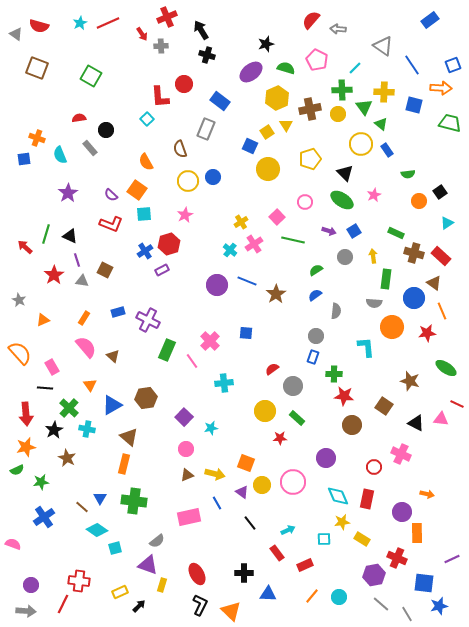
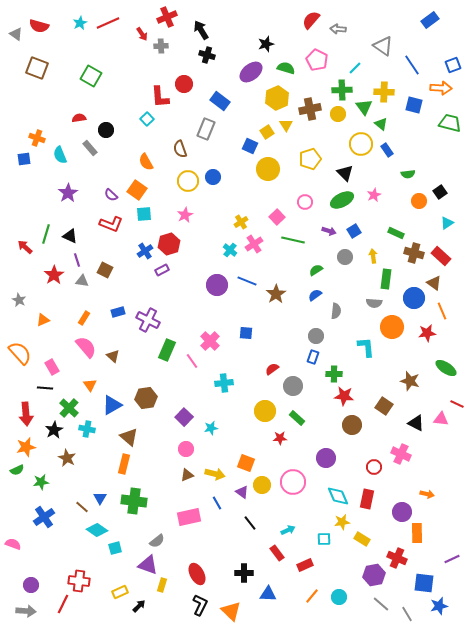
green ellipse at (342, 200): rotated 60 degrees counterclockwise
